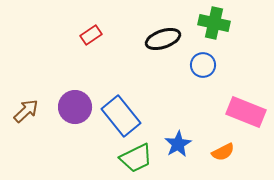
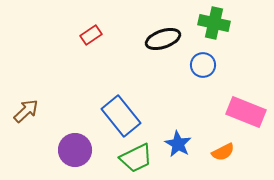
purple circle: moved 43 px down
blue star: rotated 12 degrees counterclockwise
